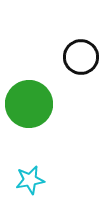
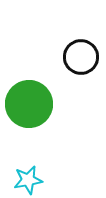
cyan star: moved 2 px left
